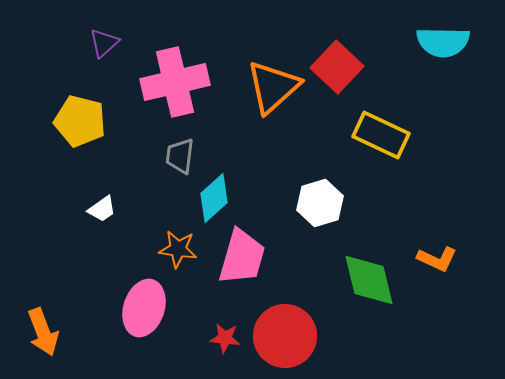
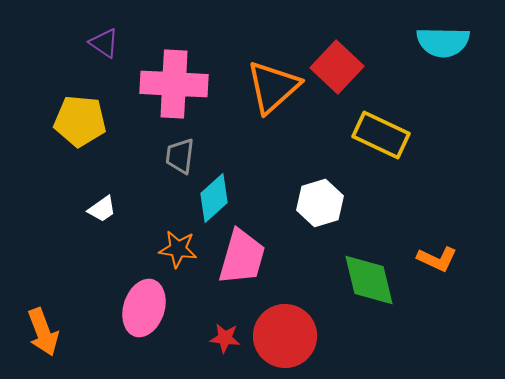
purple triangle: rotated 44 degrees counterclockwise
pink cross: moved 1 px left, 2 px down; rotated 16 degrees clockwise
yellow pentagon: rotated 9 degrees counterclockwise
